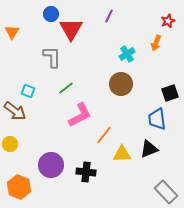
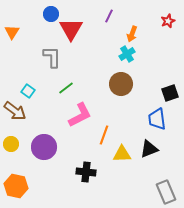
orange arrow: moved 24 px left, 9 px up
cyan square: rotated 16 degrees clockwise
orange line: rotated 18 degrees counterclockwise
yellow circle: moved 1 px right
purple circle: moved 7 px left, 18 px up
orange hexagon: moved 3 px left, 1 px up; rotated 10 degrees counterclockwise
gray rectangle: rotated 20 degrees clockwise
